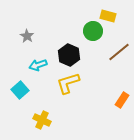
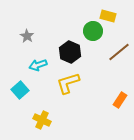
black hexagon: moved 1 px right, 3 px up
orange rectangle: moved 2 px left
